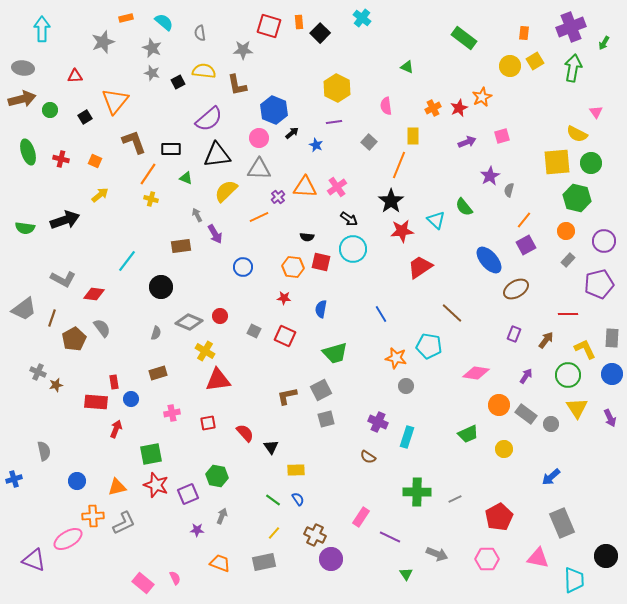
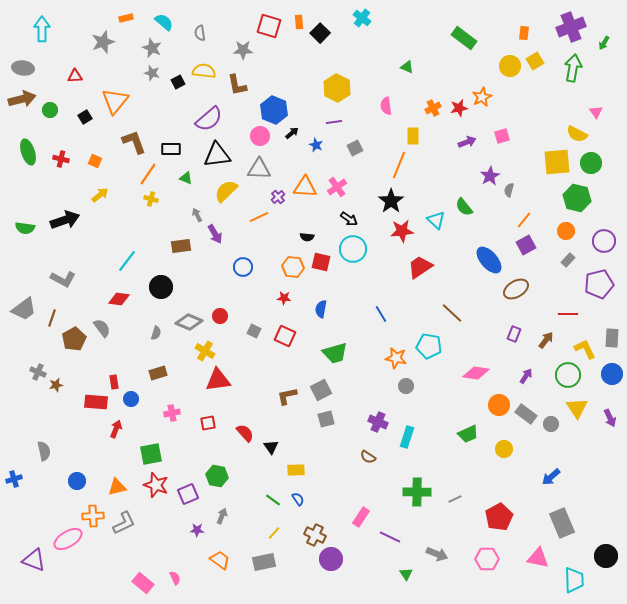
red star at (459, 108): rotated 12 degrees clockwise
pink circle at (259, 138): moved 1 px right, 2 px up
gray square at (369, 142): moved 14 px left, 6 px down; rotated 21 degrees clockwise
red diamond at (94, 294): moved 25 px right, 5 px down
orange trapezoid at (220, 563): moved 3 px up; rotated 15 degrees clockwise
